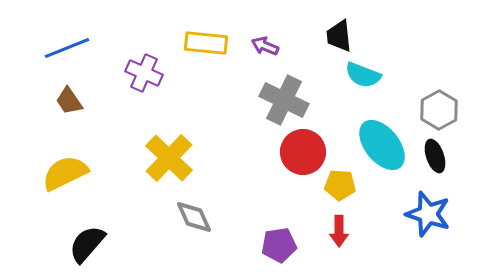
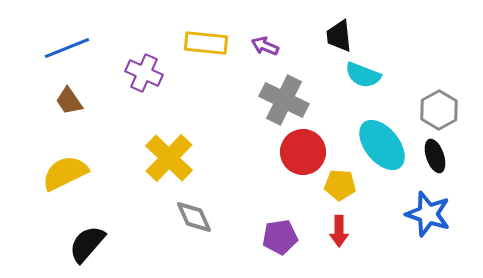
purple pentagon: moved 1 px right, 8 px up
